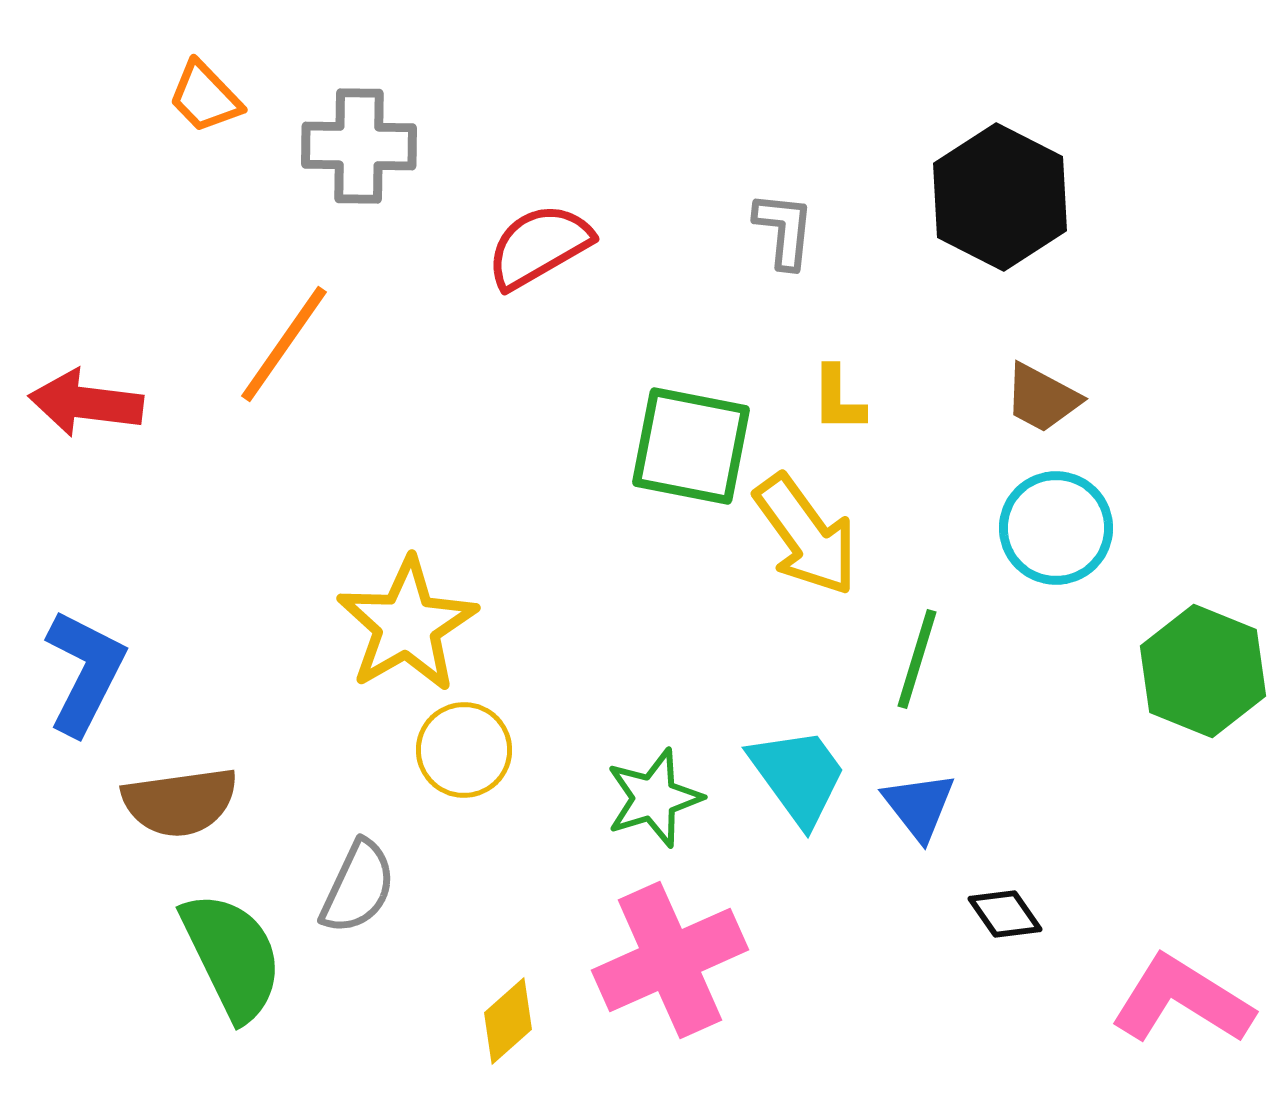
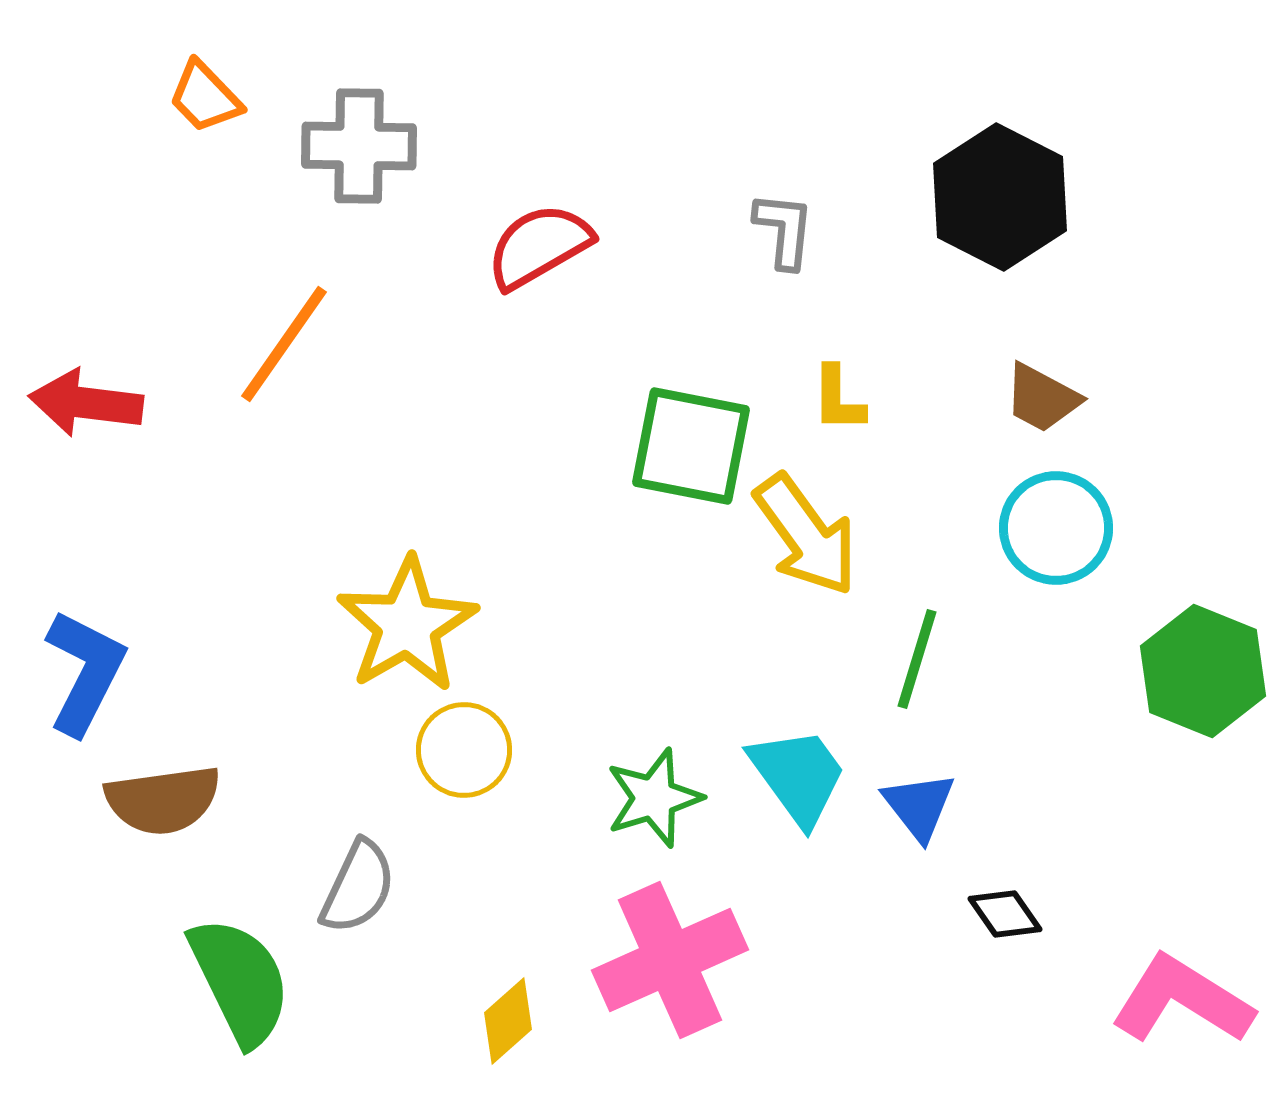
brown semicircle: moved 17 px left, 2 px up
green semicircle: moved 8 px right, 25 px down
